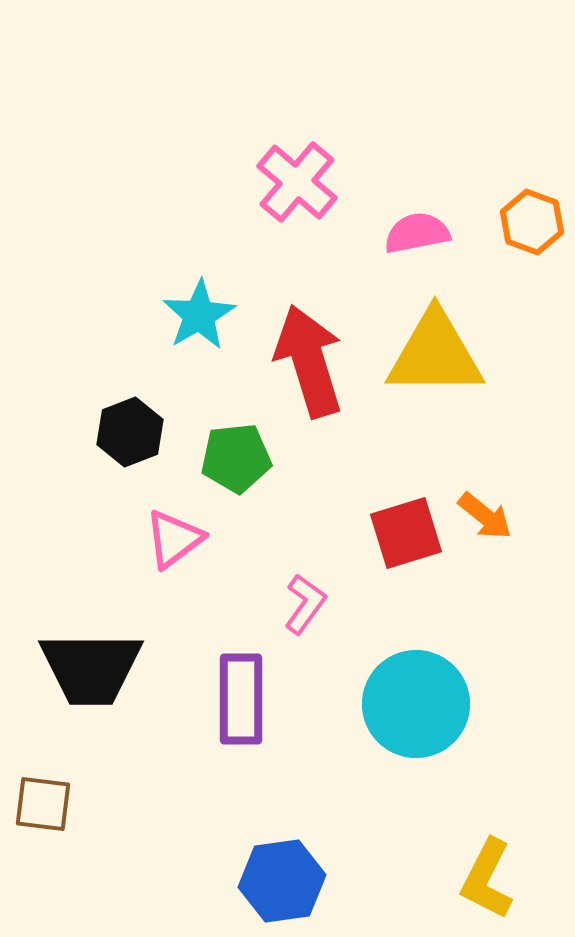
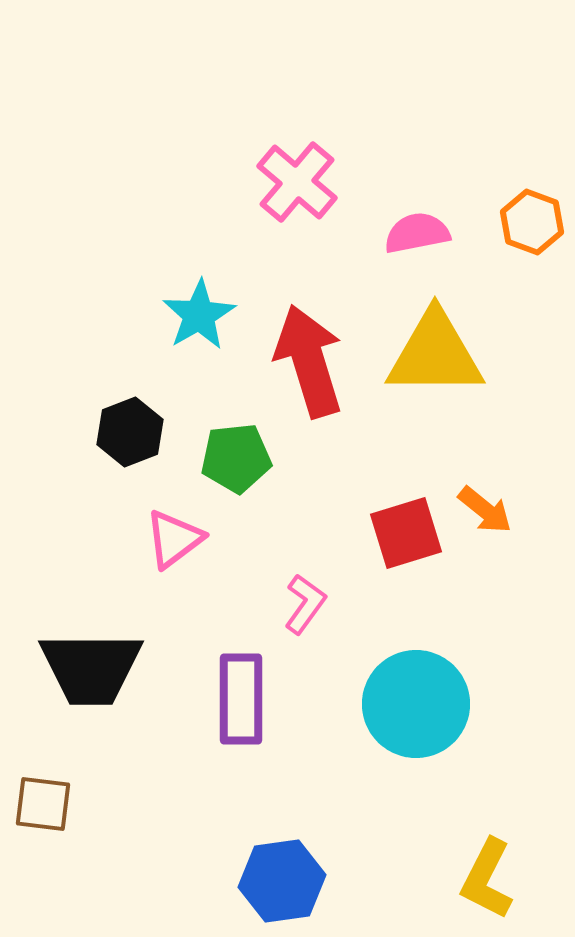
orange arrow: moved 6 px up
